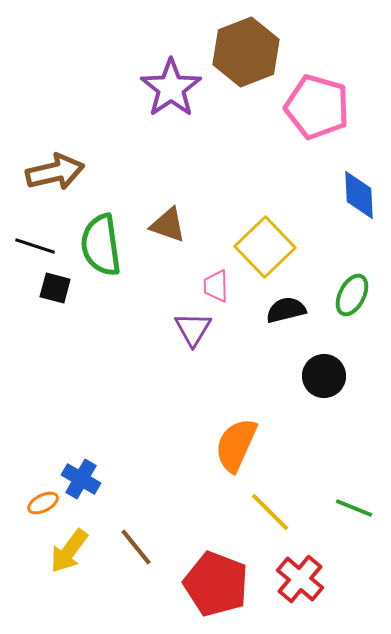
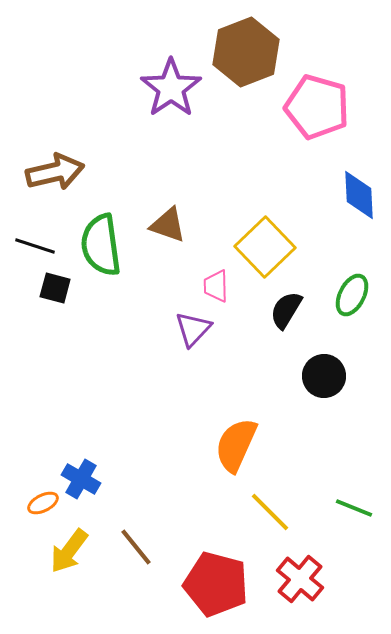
black semicircle: rotated 45 degrees counterclockwise
purple triangle: rotated 12 degrees clockwise
red pentagon: rotated 6 degrees counterclockwise
